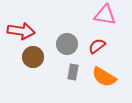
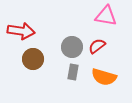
pink triangle: moved 1 px right, 1 px down
gray circle: moved 5 px right, 3 px down
brown circle: moved 2 px down
orange semicircle: rotated 15 degrees counterclockwise
